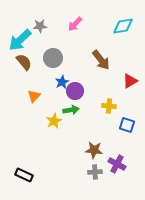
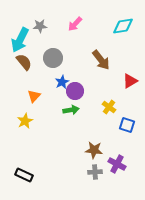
cyan arrow: rotated 20 degrees counterclockwise
yellow cross: moved 1 px down; rotated 32 degrees clockwise
yellow star: moved 29 px left
